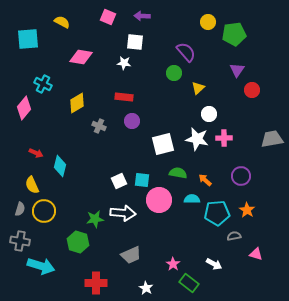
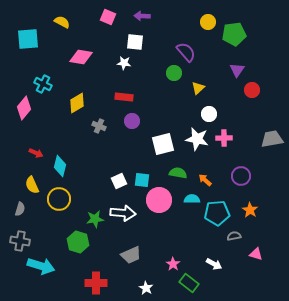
orange star at (247, 210): moved 3 px right
yellow circle at (44, 211): moved 15 px right, 12 px up
